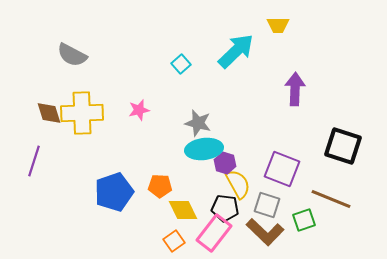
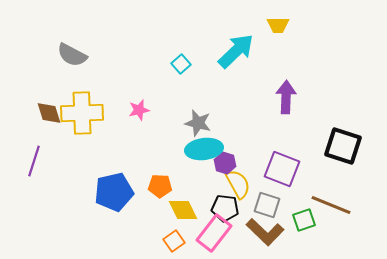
purple arrow: moved 9 px left, 8 px down
blue pentagon: rotated 6 degrees clockwise
brown line: moved 6 px down
